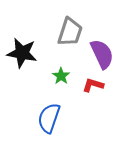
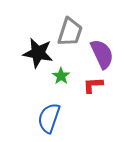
black star: moved 16 px right
red L-shape: rotated 20 degrees counterclockwise
